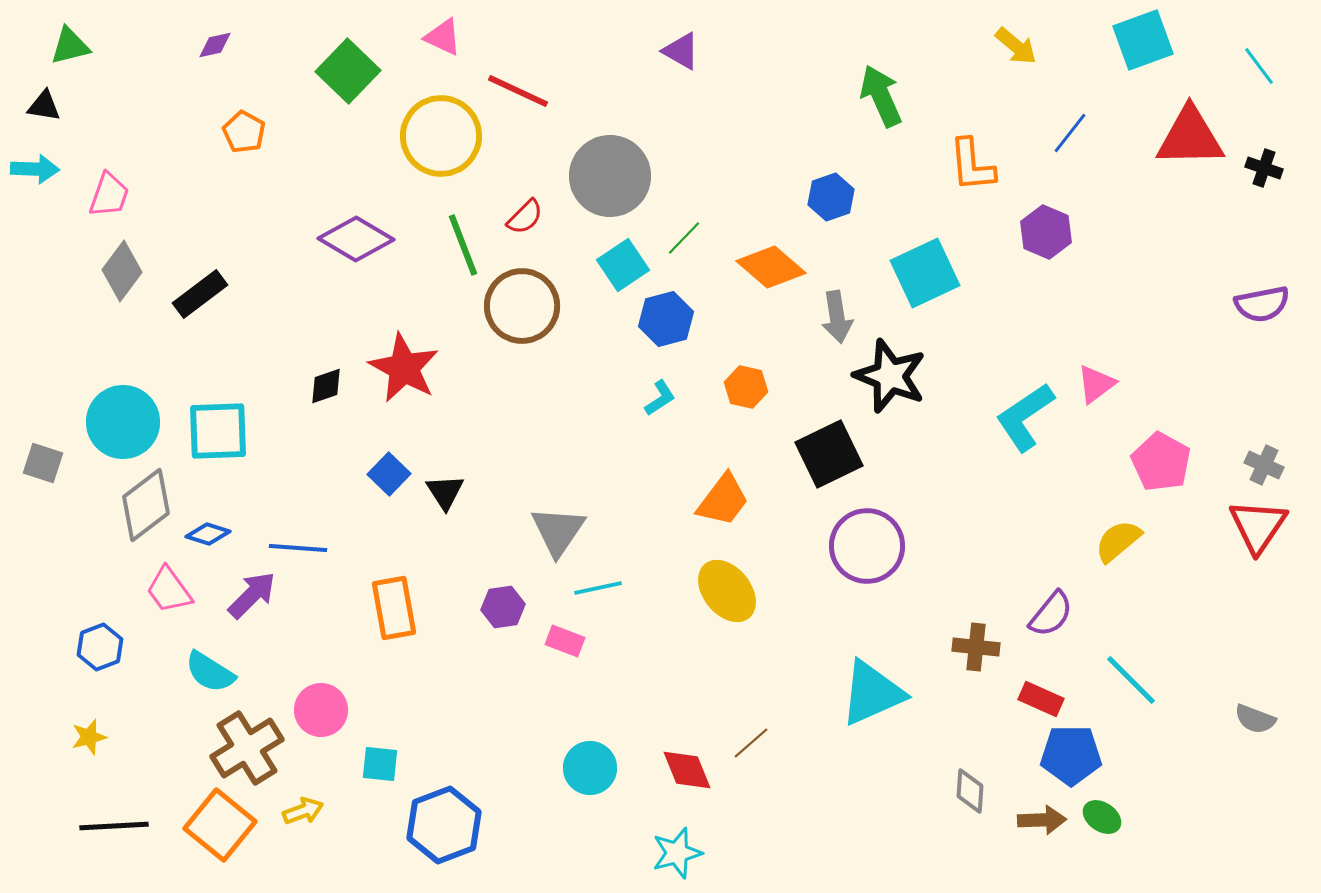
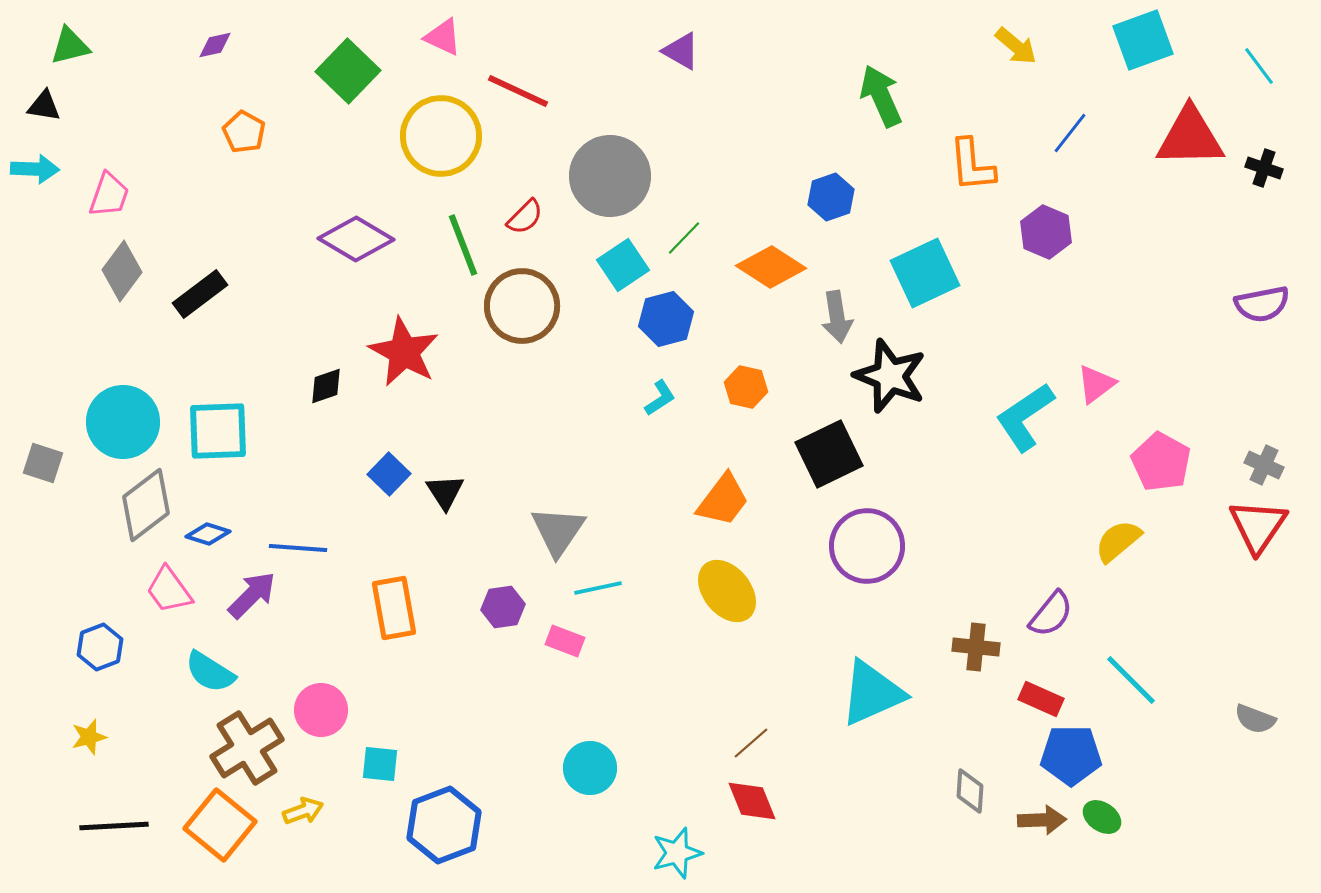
orange diamond at (771, 267): rotated 8 degrees counterclockwise
red star at (404, 368): moved 16 px up
red diamond at (687, 770): moved 65 px right, 31 px down
